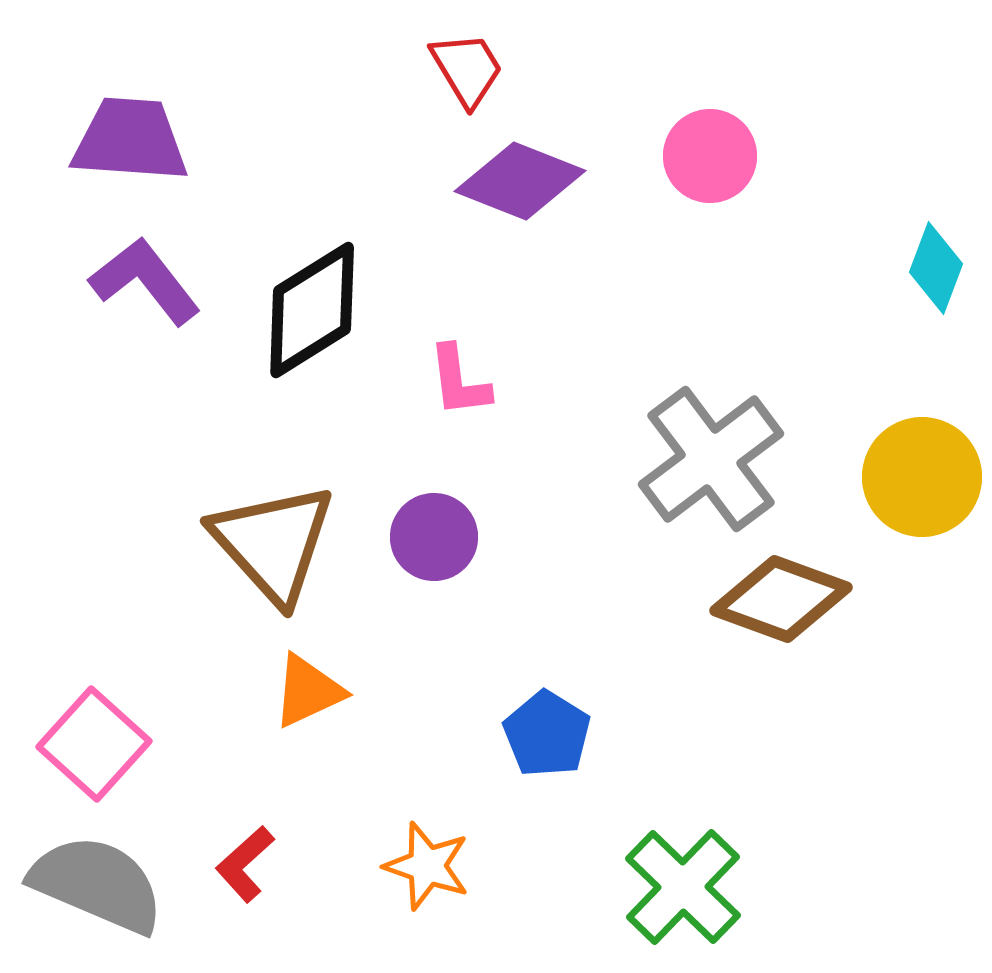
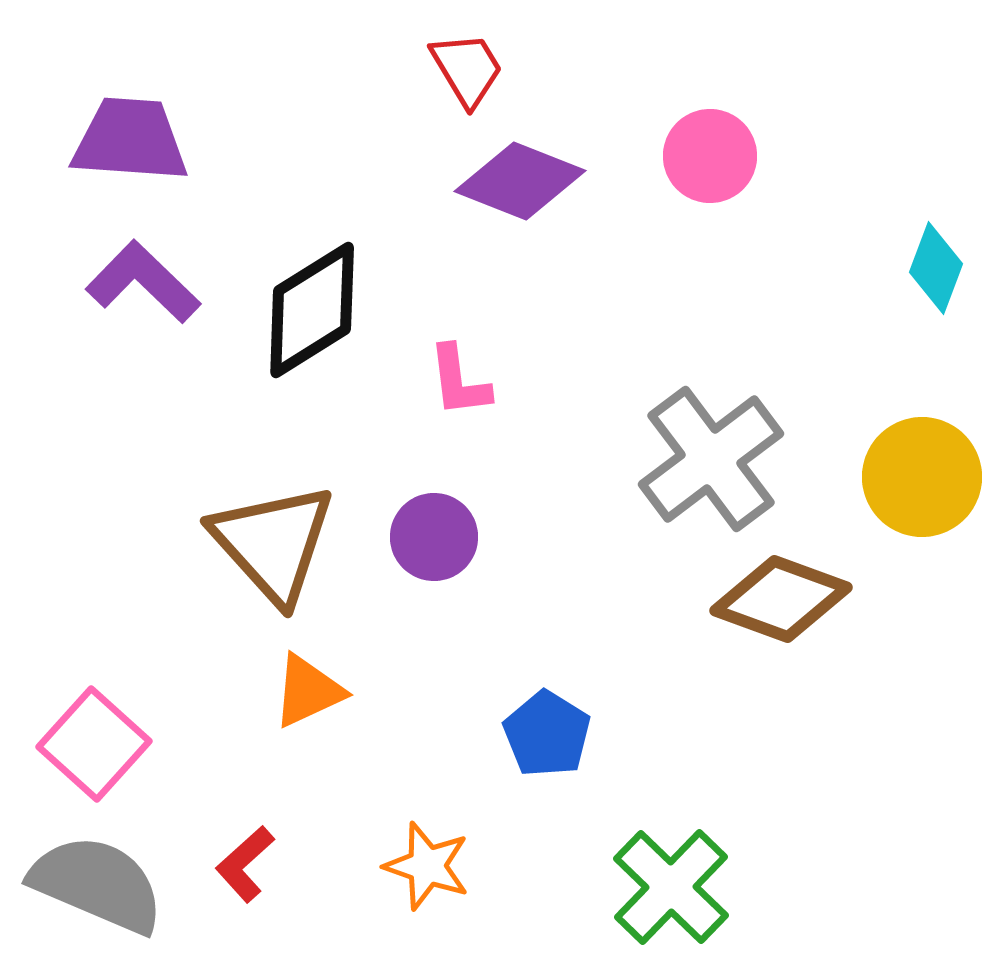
purple L-shape: moved 2 px left, 1 px down; rotated 8 degrees counterclockwise
green cross: moved 12 px left
